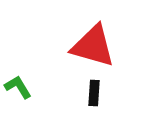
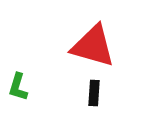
green L-shape: rotated 132 degrees counterclockwise
